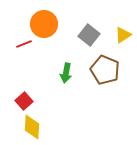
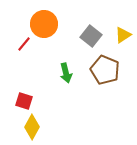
gray square: moved 2 px right, 1 px down
red line: rotated 28 degrees counterclockwise
green arrow: rotated 24 degrees counterclockwise
red square: rotated 30 degrees counterclockwise
yellow diamond: rotated 25 degrees clockwise
